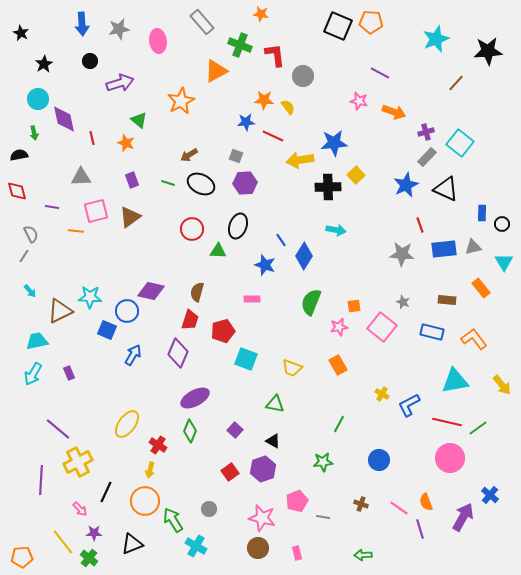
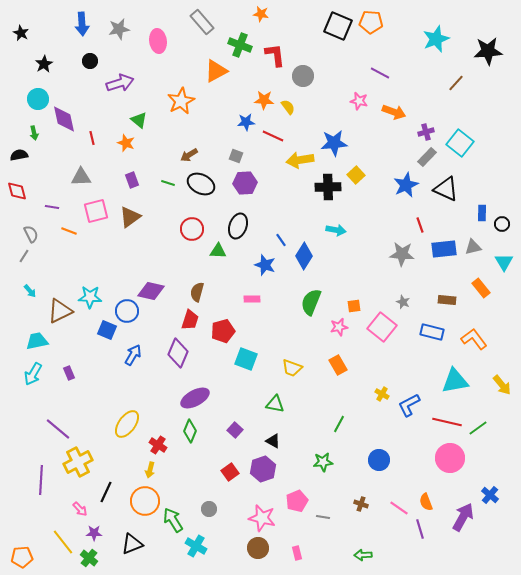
orange line at (76, 231): moved 7 px left; rotated 14 degrees clockwise
